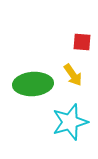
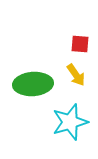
red square: moved 2 px left, 2 px down
yellow arrow: moved 3 px right
